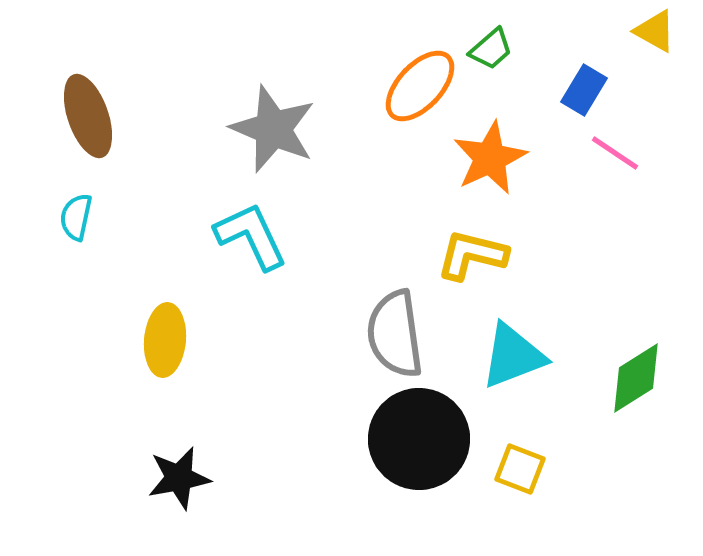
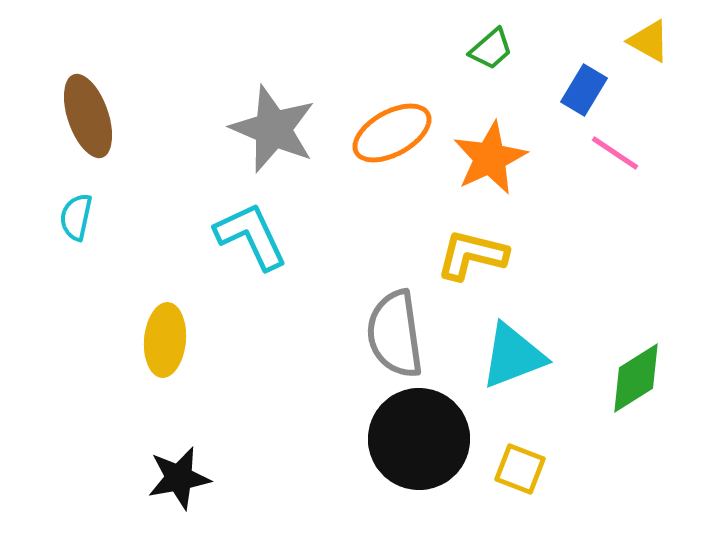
yellow triangle: moved 6 px left, 10 px down
orange ellipse: moved 28 px left, 47 px down; rotated 18 degrees clockwise
